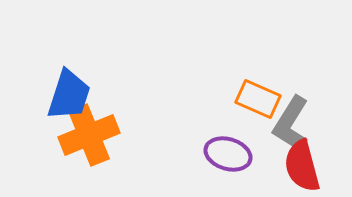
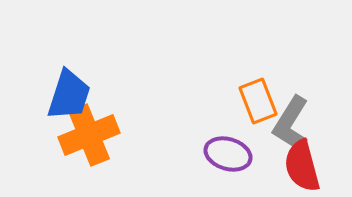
orange rectangle: moved 2 px down; rotated 45 degrees clockwise
